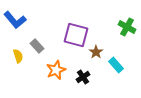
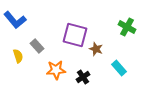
purple square: moved 1 px left
brown star: moved 3 px up; rotated 16 degrees counterclockwise
cyan rectangle: moved 3 px right, 3 px down
orange star: rotated 18 degrees clockwise
